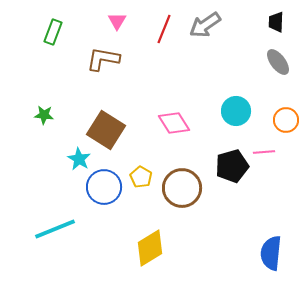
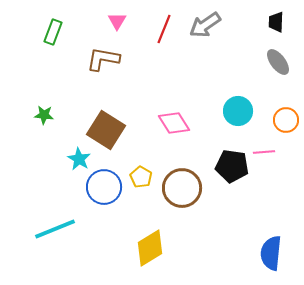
cyan circle: moved 2 px right
black pentagon: rotated 24 degrees clockwise
